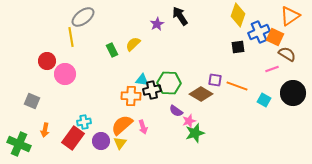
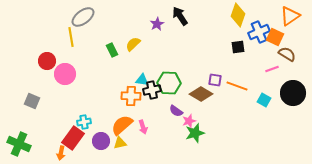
orange arrow: moved 16 px right, 23 px down
yellow triangle: rotated 40 degrees clockwise
